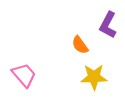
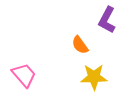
purple L-shape: moved 1 px left, 5 px up
